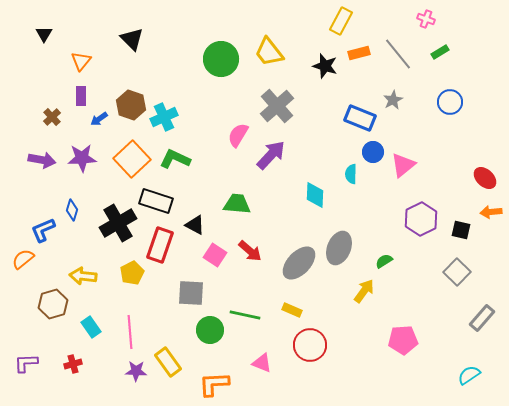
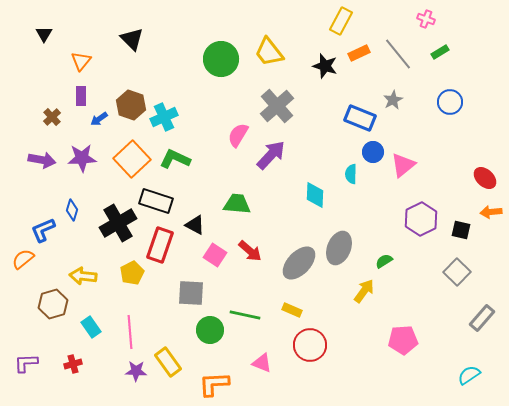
orange rectangle at (359, 53): rotated 10 degrees counterclockwise
